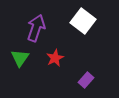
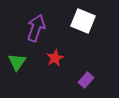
white square: rotated 15 degrees counterclockwise
green triangle: moved 3 px left, 4 px down
